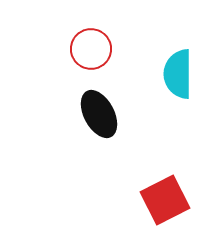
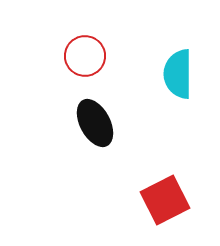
red circle: moved 6 px left, 7 px down
black ellipse: moved 4 px left, 9 px down
